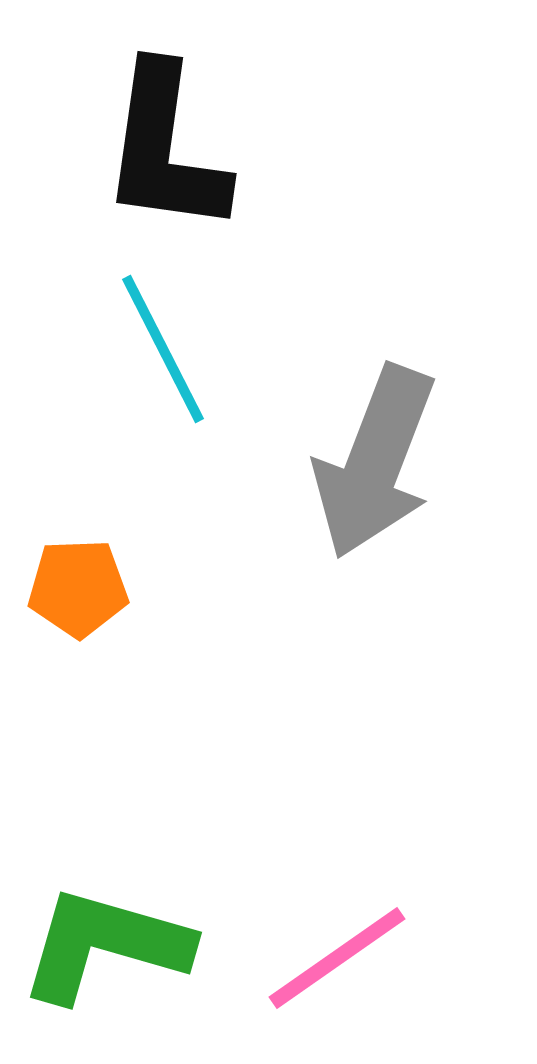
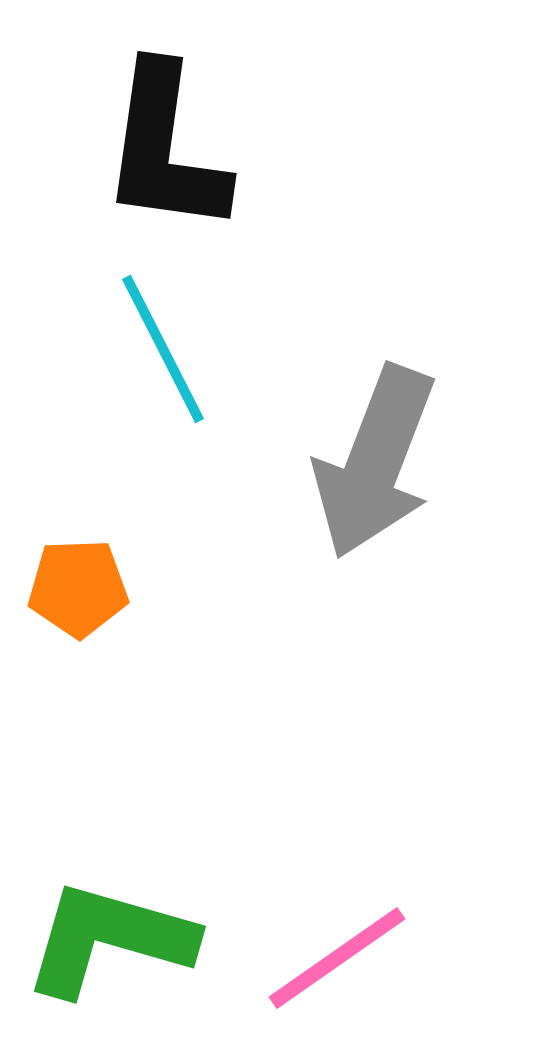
green L-shape: moved 4 px right, 6 px up
